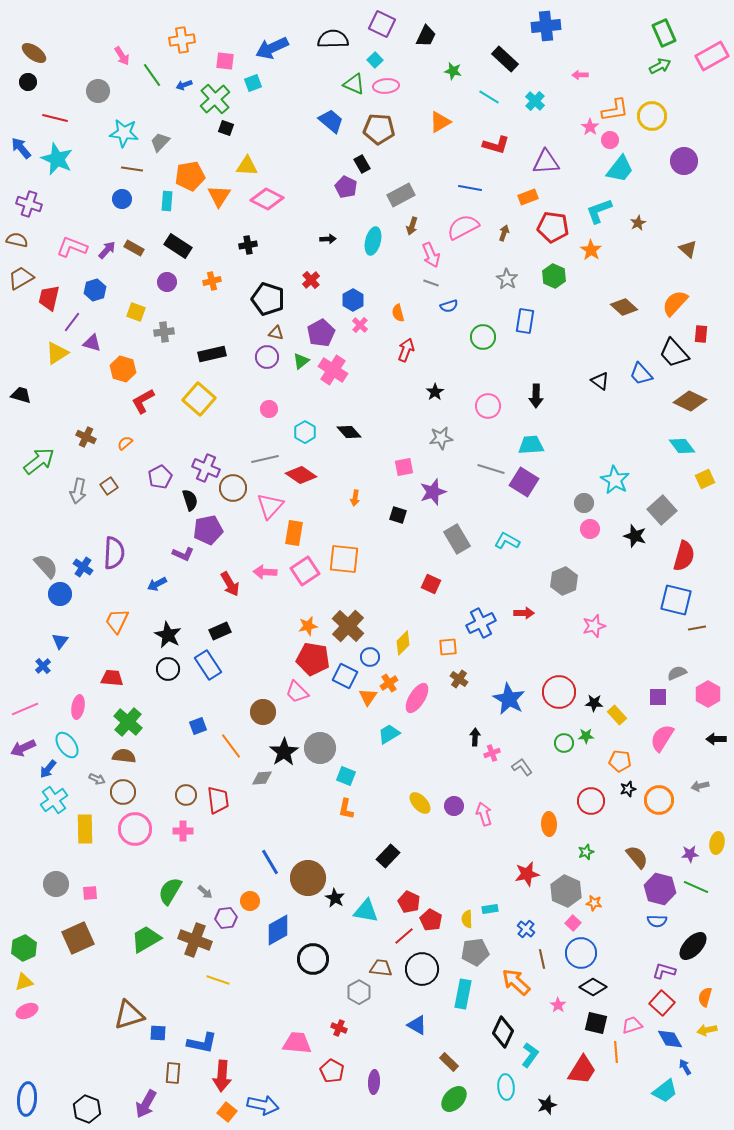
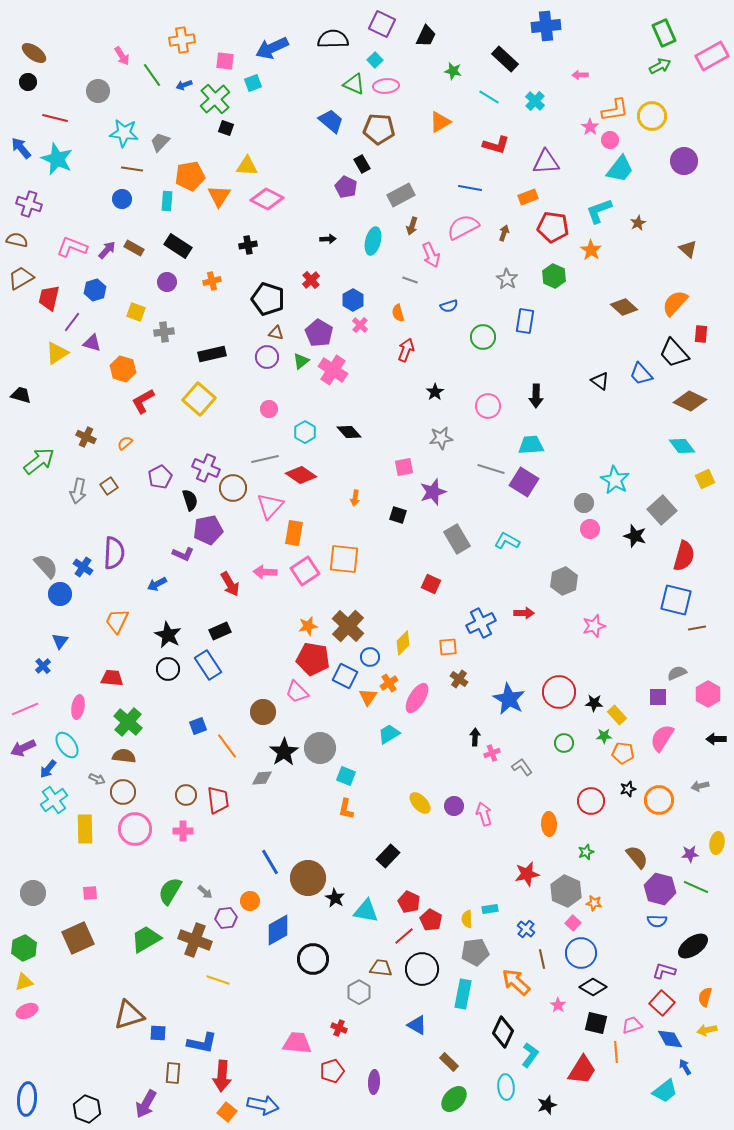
gray line at (431, 283): moved 21 px left, 3 px up
purple pentagon at (321, 333): moved 2 px left; rotated 12 degrees counterclockwise
green star at (586, 736): moved 18 px right
orange line at (231, 746): moved 4 px left
orange pentagon at (620, 761): moved 3 px right, 8 px up
gray circle at (56, 884): moved 23 px left, 9 px down
black ellipse at (693, 946): rotated 12 degrees clockwise
red pentagon at (332, 1071): rotated 25 degrees clockwise
